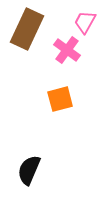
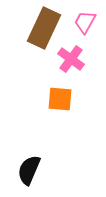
brown rectangle: moved 17 px right, 1 px up
pink cross: moved 4 px right, 9 px down
orange square: rotated 20 degrees clockwise
